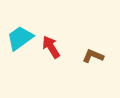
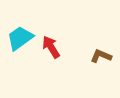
brown L-shape: moved 8 px right
